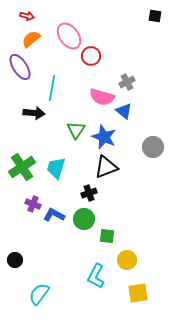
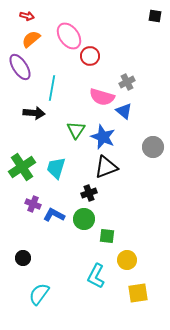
red circle: moved 1 px left
blue star: moved 1 px left
black circle: moved 8 px right, 2 px up
